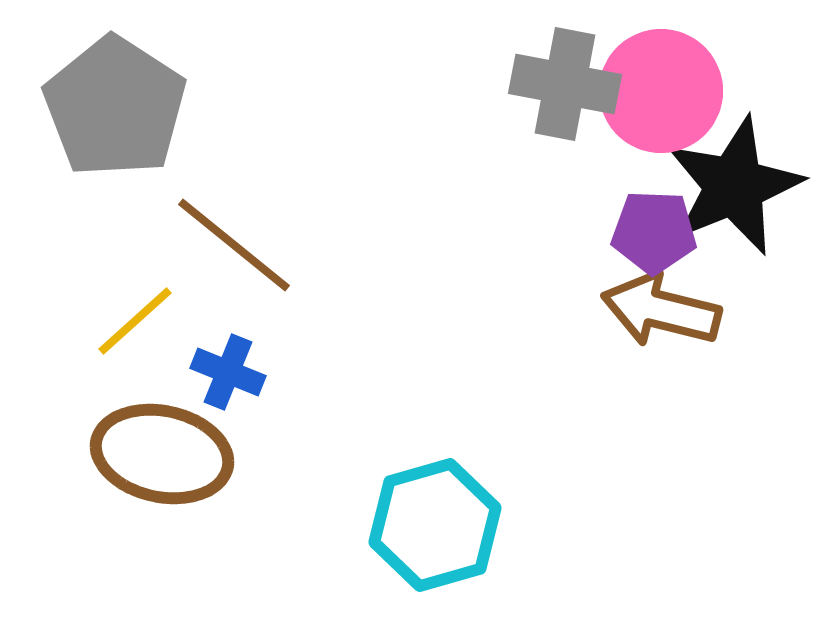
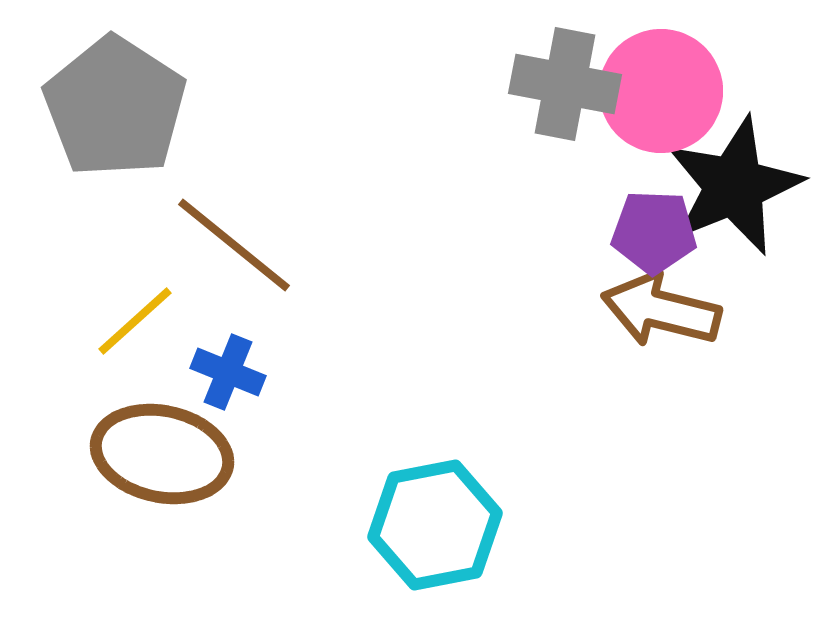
cyan hexagon: rotated 5 degrees clockwise
